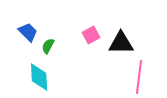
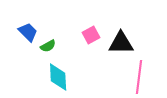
green semicircle: rotated 147 degrees counterclockwise
cyan diamond: moved 19 px right
